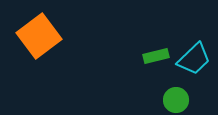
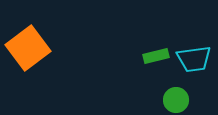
orange square: moved 11 px left, 12 px down
cyan trapezoid: rotated 36 degrees clockwise
